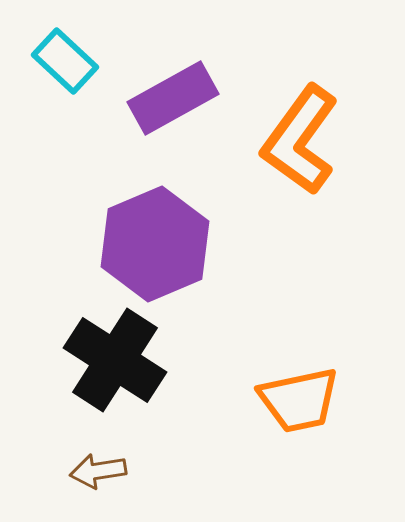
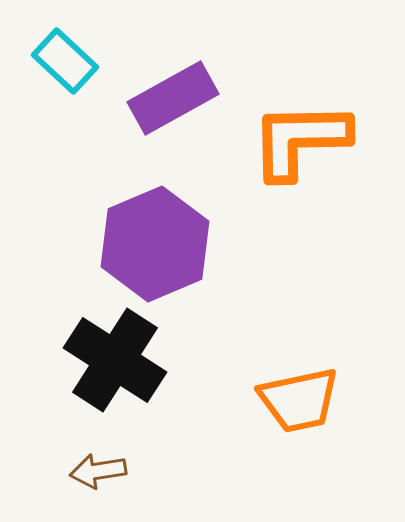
orange L-shape: rotated 53 degrees clockwise
